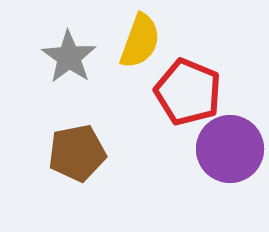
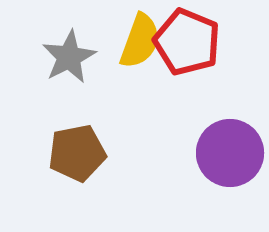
gray star: rotated 10 degrees clockwise
red pentagon: moved 1 px left, 50 px up
purple circle: moved 4 px down
